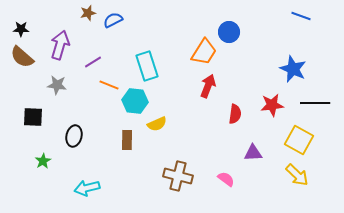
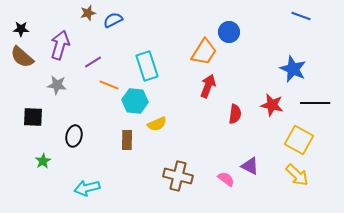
red star: rotated 20 degrees clockwise
purple triangle: moved 3 px left, 13 px down; rotated 30 degrees clockwise
